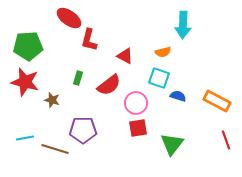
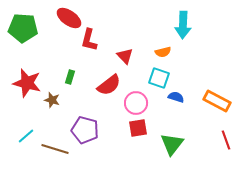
green pentagon: moved 5 px left, 18 px up; rotated 8 degrees clockwise
red triangle: rotated 18 degrees clockwise
green rectangle: moved 8 px left, 1 px up
red star: moved 2 px right, 1 px down
blue semicircle: moved 2 px left, 1 px down
purple pentagon: moved 2 px right; rotated 16 degrees clockwise
cyan line: moved 1 px right, 2 px up; rotated 30 degrees counterclockwise
